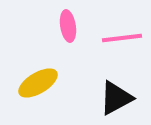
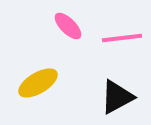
pink ellipse: rotated 36 degrees counterclockwise
black triangle: moved 1 px right, 1 px up
